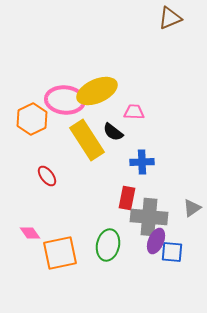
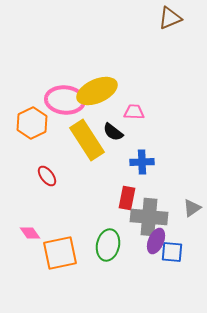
orange hexagon: moved 4 px down
